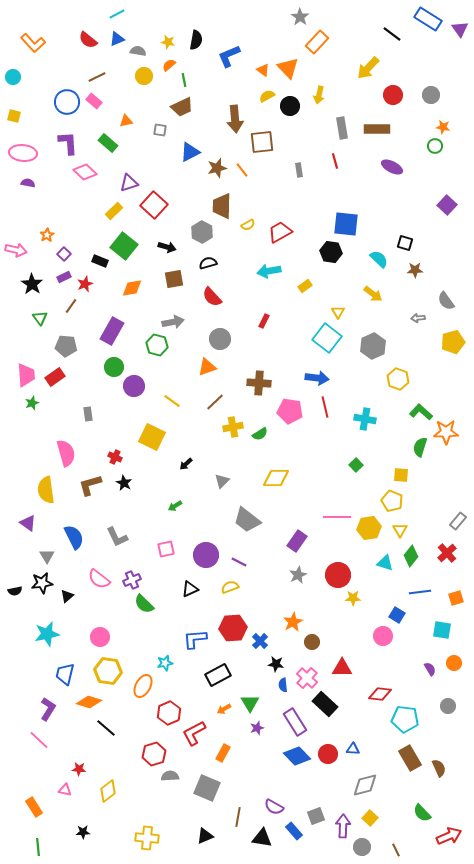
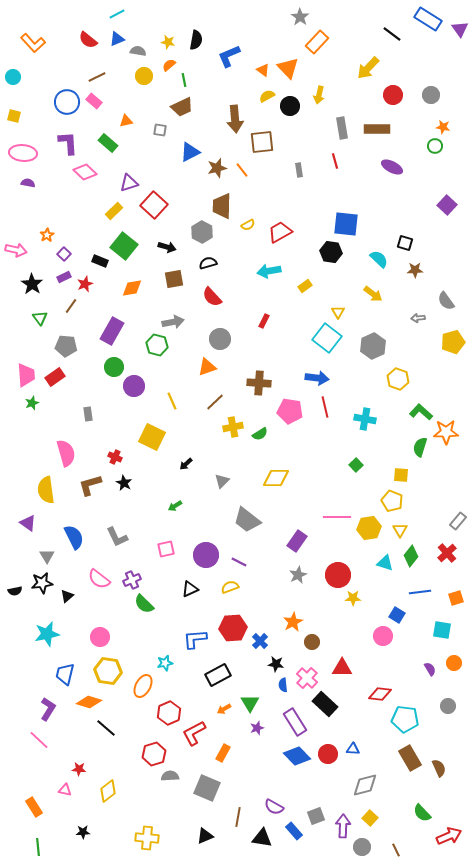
yellow line at (172, 401): rotated 30 degrees clockwise
